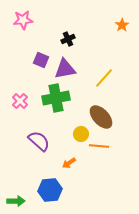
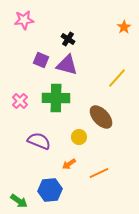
pink star: moved 1 px right
orange star: moved 2 px right, 2 px down
black cross: rotated 32 degrees counterclockwise
purple triangle: moved 2 px right, 4 px up; rotated 25 degrees clockwise
yellow line: moved 13 px right
green cross: rotated 12 degrees clockwise
yellow circle: moved 2 px left, 3 px down
purple semicircle: rotated 20 degrees counterclockwise
orange line: moved 27 px down; rotated 30 degrees counterclockwise
orange arrow: moved 1 px down
green arrow: moved 3 px right; rotated 36 degrees clockwise
